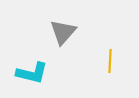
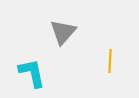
cyan L-shape: rotated 116 degrees counterclockwise
